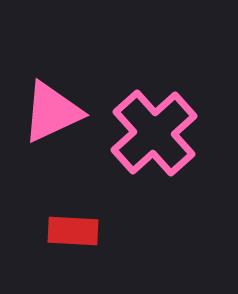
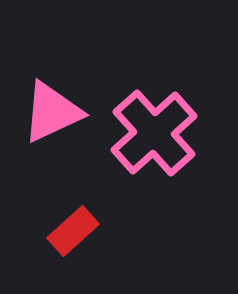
red rectangle: rotated 45 degrees counterclockwise
